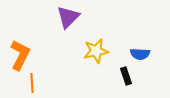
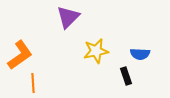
orange L-shape: rotated 28 degrees clockwise
orange line: moved 1 px right
